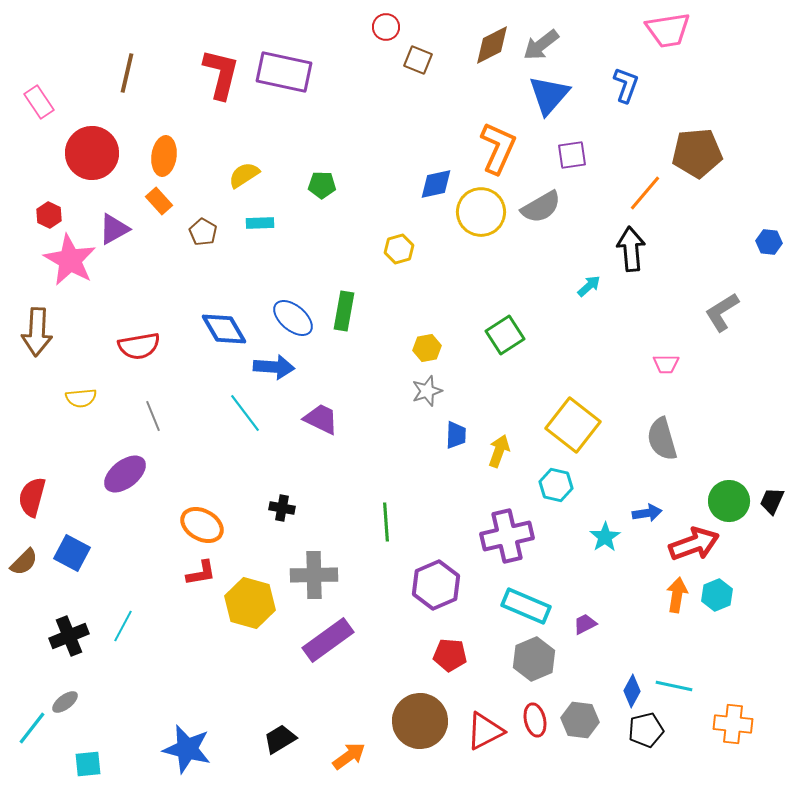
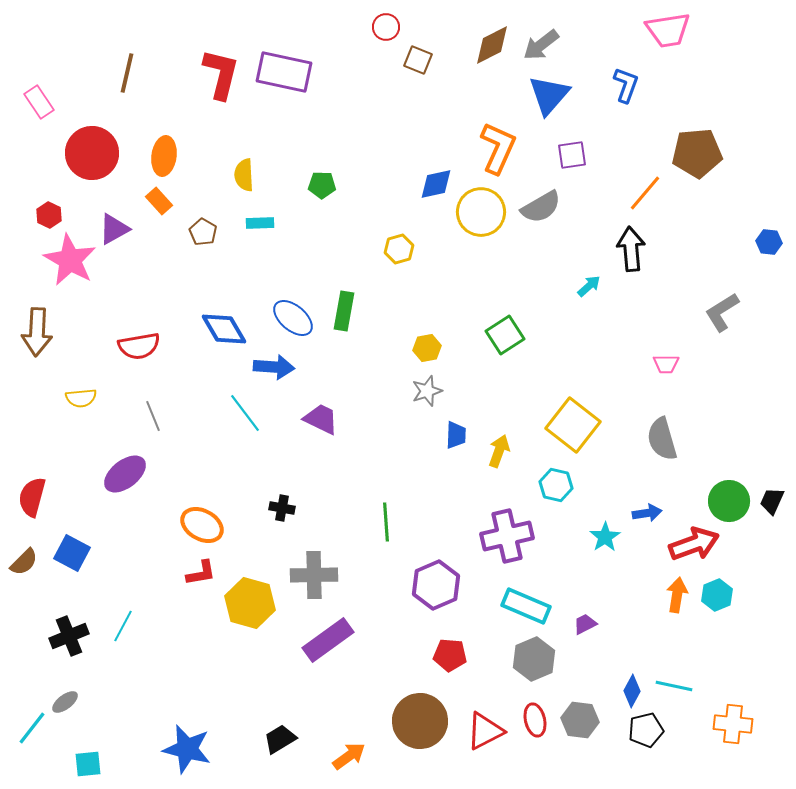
yellow semicircle at (244, 175): rotated 60 degrees counterclockwise
